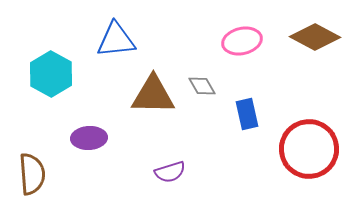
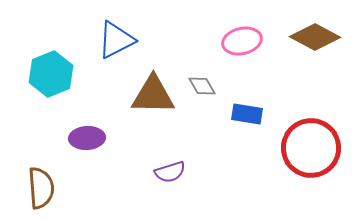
blue triangle: rotated 21 degrees counterclockwise
cyan hexagon: rotated 9 degrees clockwise
blue rectangle: rotated 68 degrees counterclockwise
purple ellipse: moved 2 px left
red circle: moved 2 px right, 1 px up
brown semicircle: moved 9 px right, 14 px down
